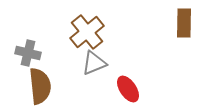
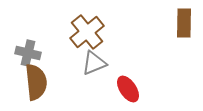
brown semicircle: moved 4 px left, 4 px up
